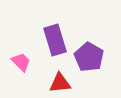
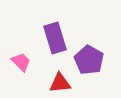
purple rectangle: moved 2 px up
purple pentagon: moved 3 px down
